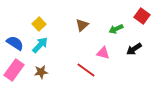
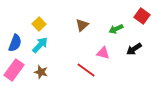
blue semicircle: rotated 78 degrees clockwise
brown star: rotated 24 degrees clockwise
